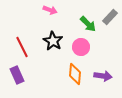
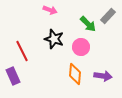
gray rectangle: moved 2 px left, 1 px up
black star: moved 1 px right, 2 px up; rotated 12 degrees counterclockwise
red line: moved 4 px down
purple rectangle: moved 4 px left, 1 px down
